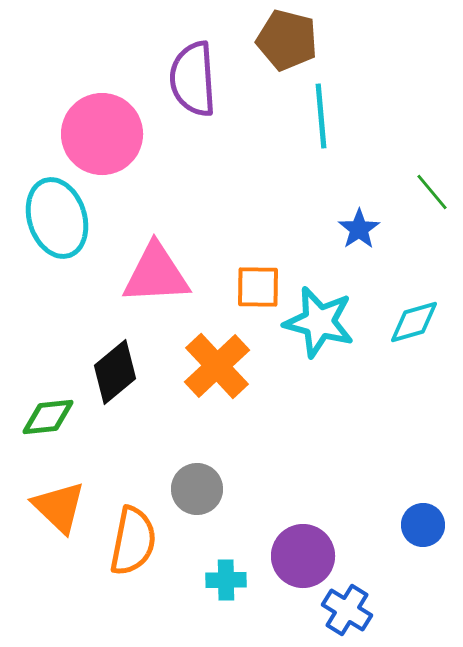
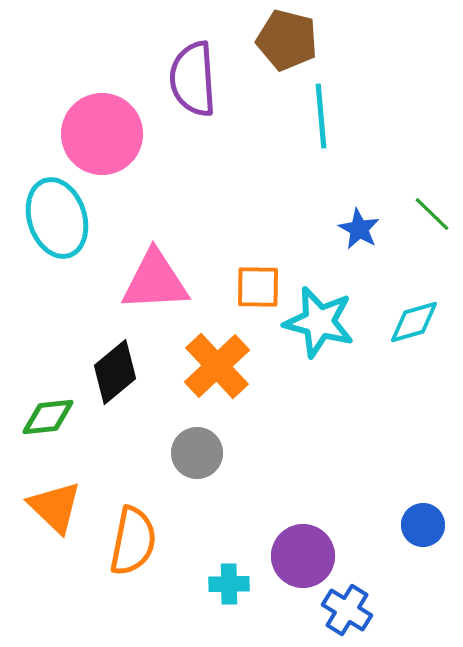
green line: moved 22 px down; rotated 6 degrees counterclockwise
blue star: rotated 9 degrees counterclockwise
pink triangle: moved 1 px left, 7 px down
gray circle: moved 36 px up
orange triangle: moved 4 px left
cyan cross: moved 3 px right, 4 px down
